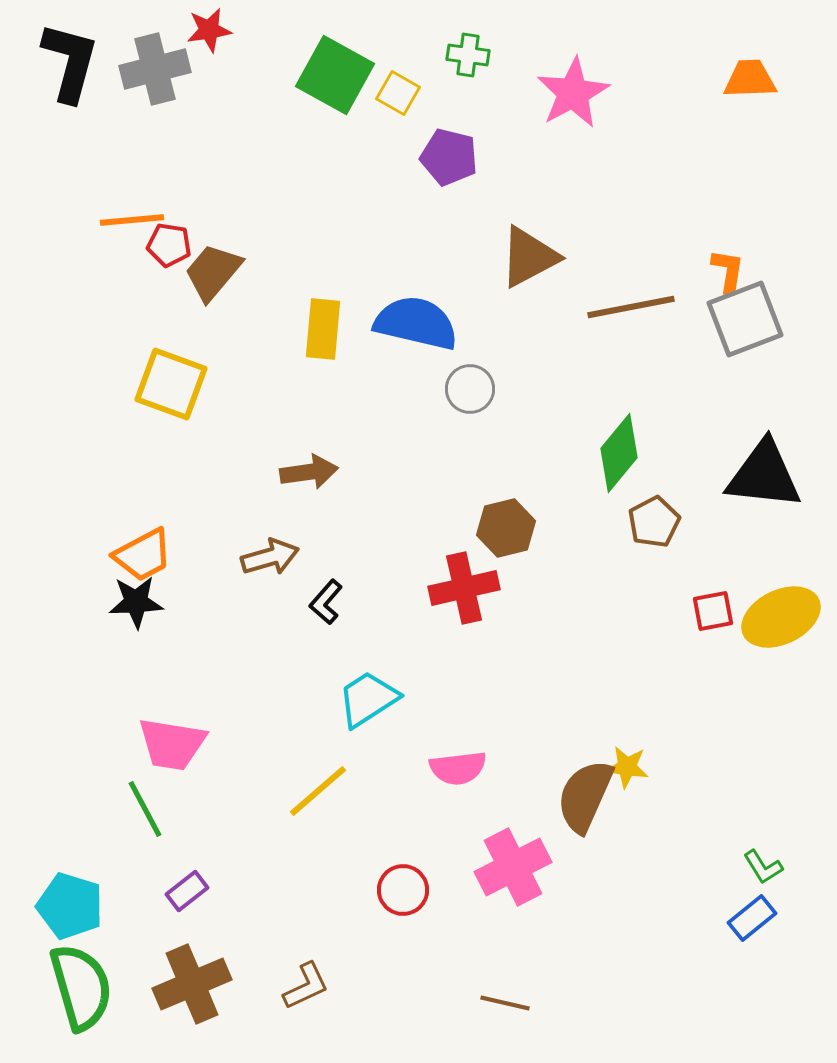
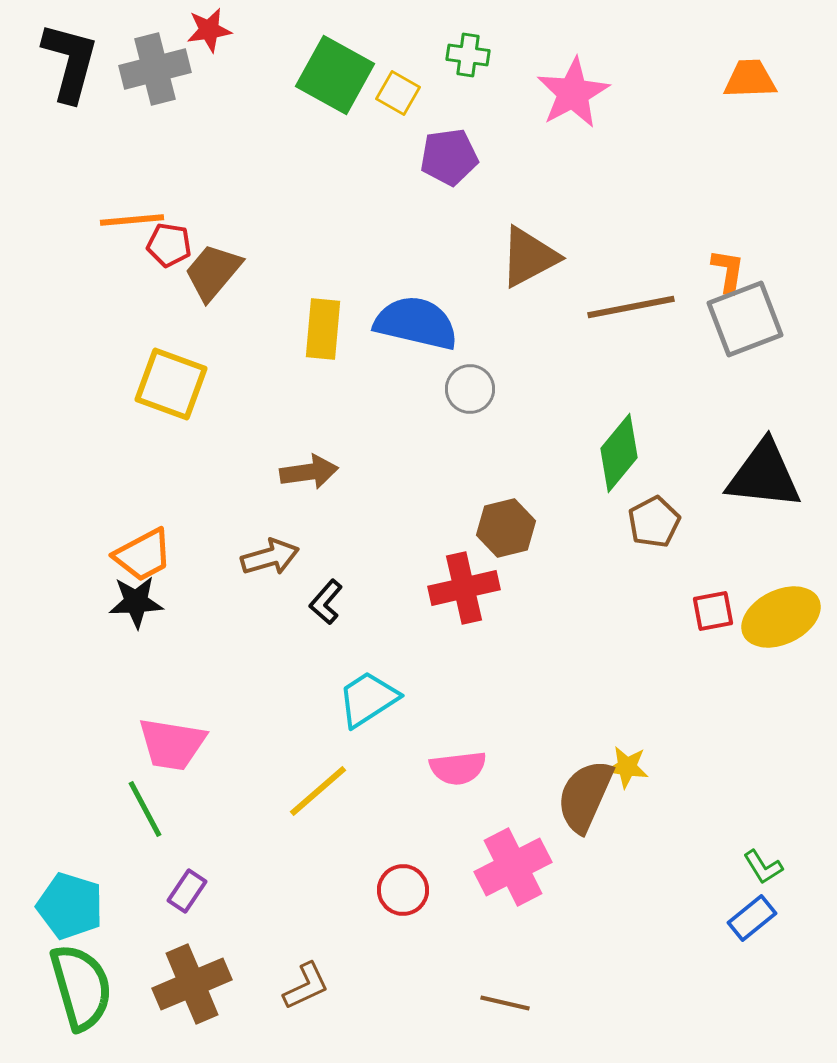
purple pentagon at (449, 157): rotated 22 degrees counterclockwise
purple rectangle at (187, 891): rotated 18 degrees counterclockwise
